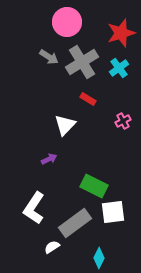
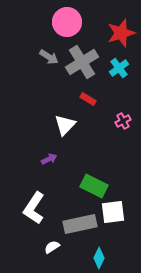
gray rectangle: moved 5 px right, 1 px down; rotated 24 degrees clockwise
